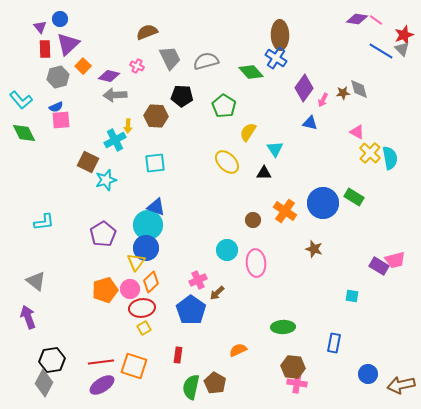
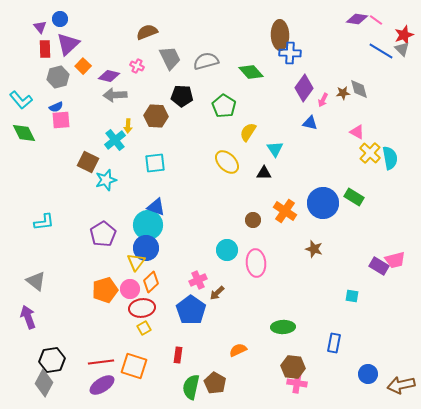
blue cross at (276, 58): moved 14 px right, 5 px up; rotated 30 degrees counterclockwise
cyan cross at (115, 140): rotated 10 degrees counterclockwise
